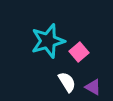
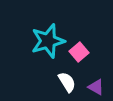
purple triangle: moved 3 px right
